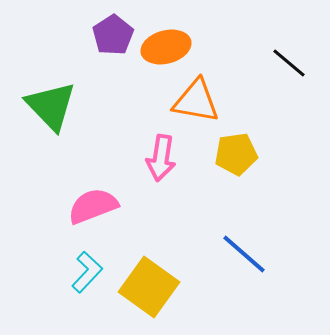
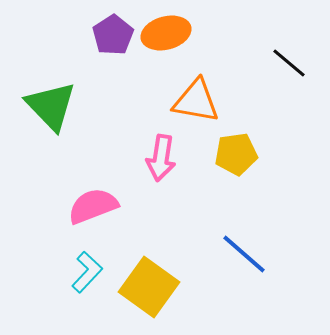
orange ellipse: moved 14 px up
